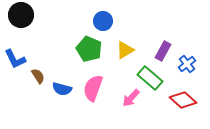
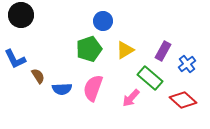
green pentagon: rotated 30 degrees clockwise
blue semicircle: rotated 18 degrees counterclockwise
